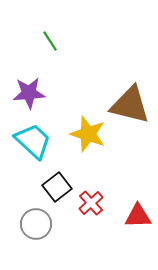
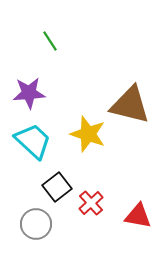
red triangle: rotated 12 degrees clockwise
